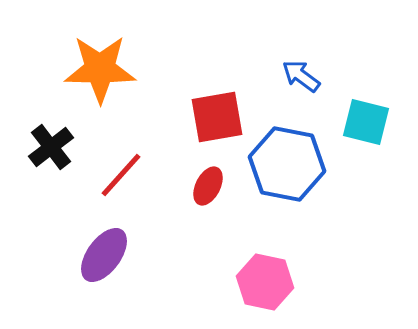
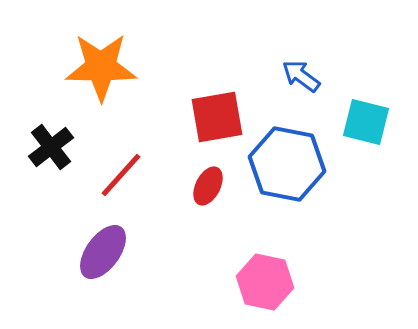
orange star: moved 1 px right, 2 px up
purple ellipse: moved 1 px left, 3 px up
